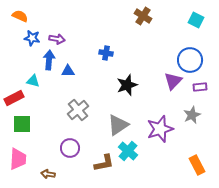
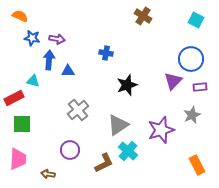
blue circle: moved 1 px right, 1 px up
purple star: moved 1 px right, 1 px down
purple circle: moved 2 px down
brown L-shape: rotated 15 degrees counterclockwise
